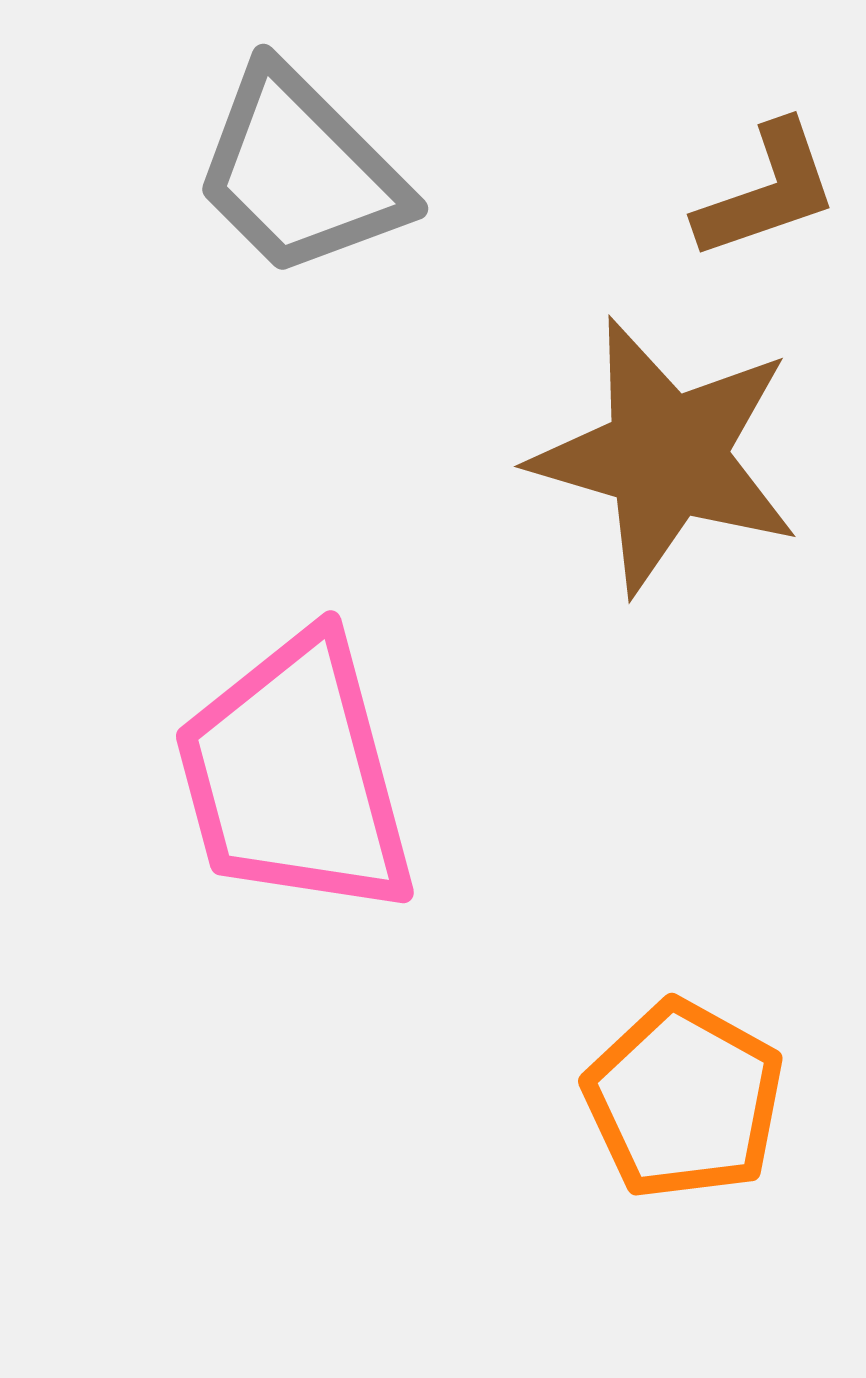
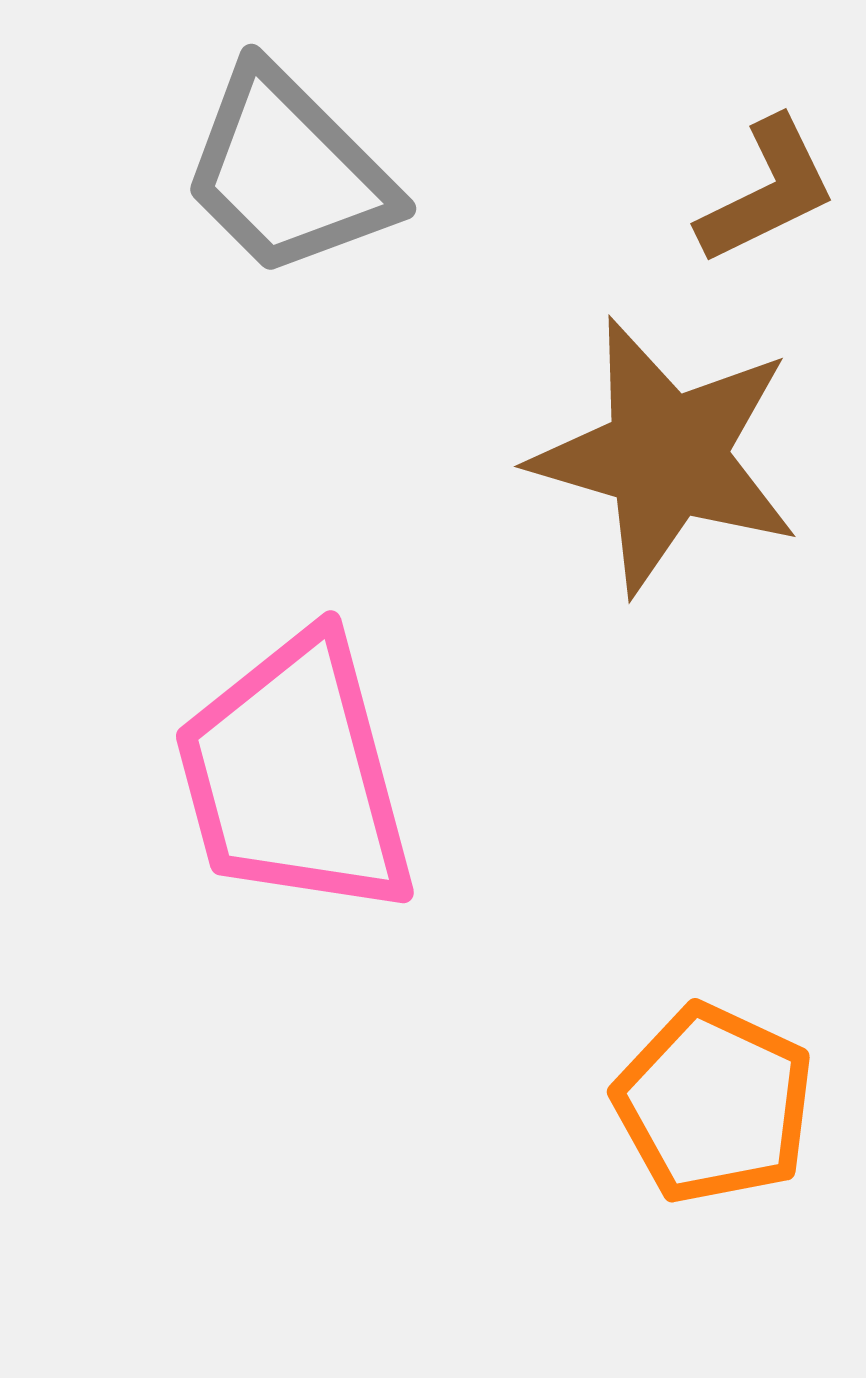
gray trapezoid: moved 12 px left
brown L-shape: rotated 7 degrees counterclockwise
orange pentagon: moved 30 px right, 4 px down; rotated 4 degrees counterclockwise
